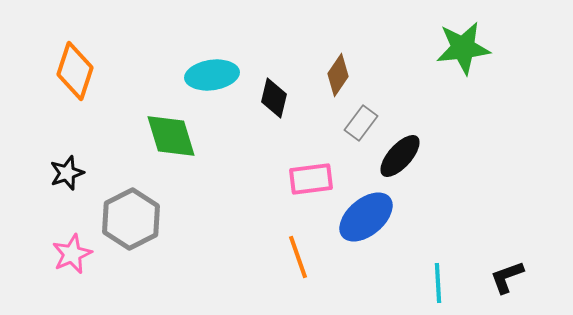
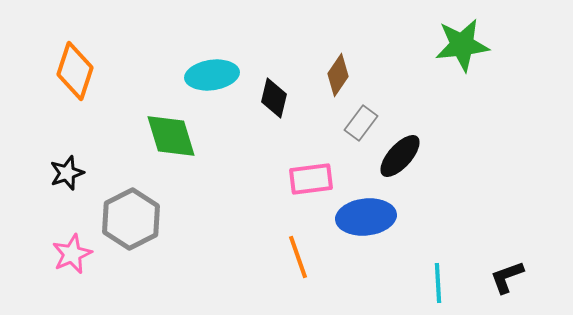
green star: moved 1 px left, 3 px up
blue ellipse: rotated 34 degrees clockwise
